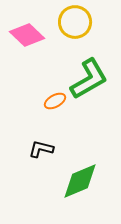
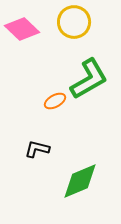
yellow circle: moved 1 px left
pink diamond: moved 5 px left, 6 px up
black L-shape: moved 4 px left
